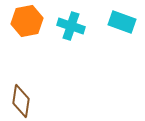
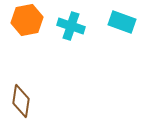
orange hexagon: moved 1 px up
